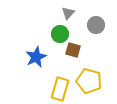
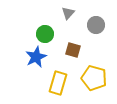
green circle: moved 15 px left
yellow pentagon: moved 5 px right, 3 px up
yellow rectangle: moved 2 px left, 6 px up
